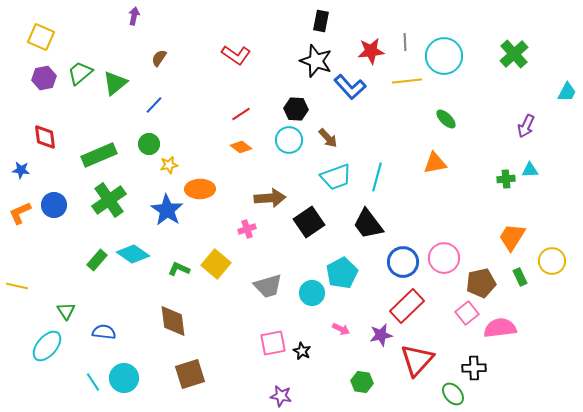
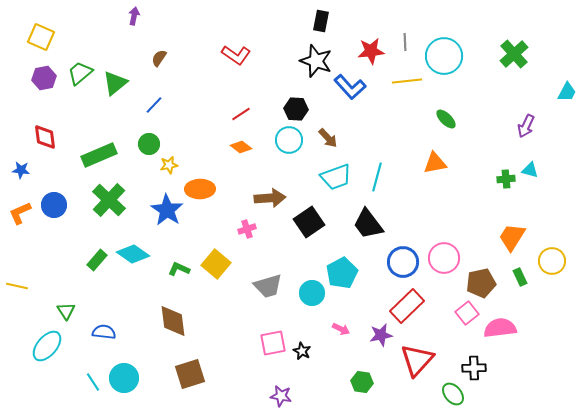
cyan triangle at (530, 170): rotated 18 degrees clockwise
green cross at (109, 200): rotated 12 degrees counterclockwise
